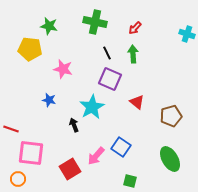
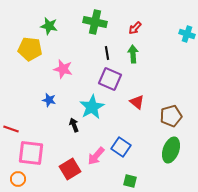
black line: rotated 16 degrees clockwise
green ellipse: moved 1 px right, 9 px up; rotated 50 degrees clockwise
